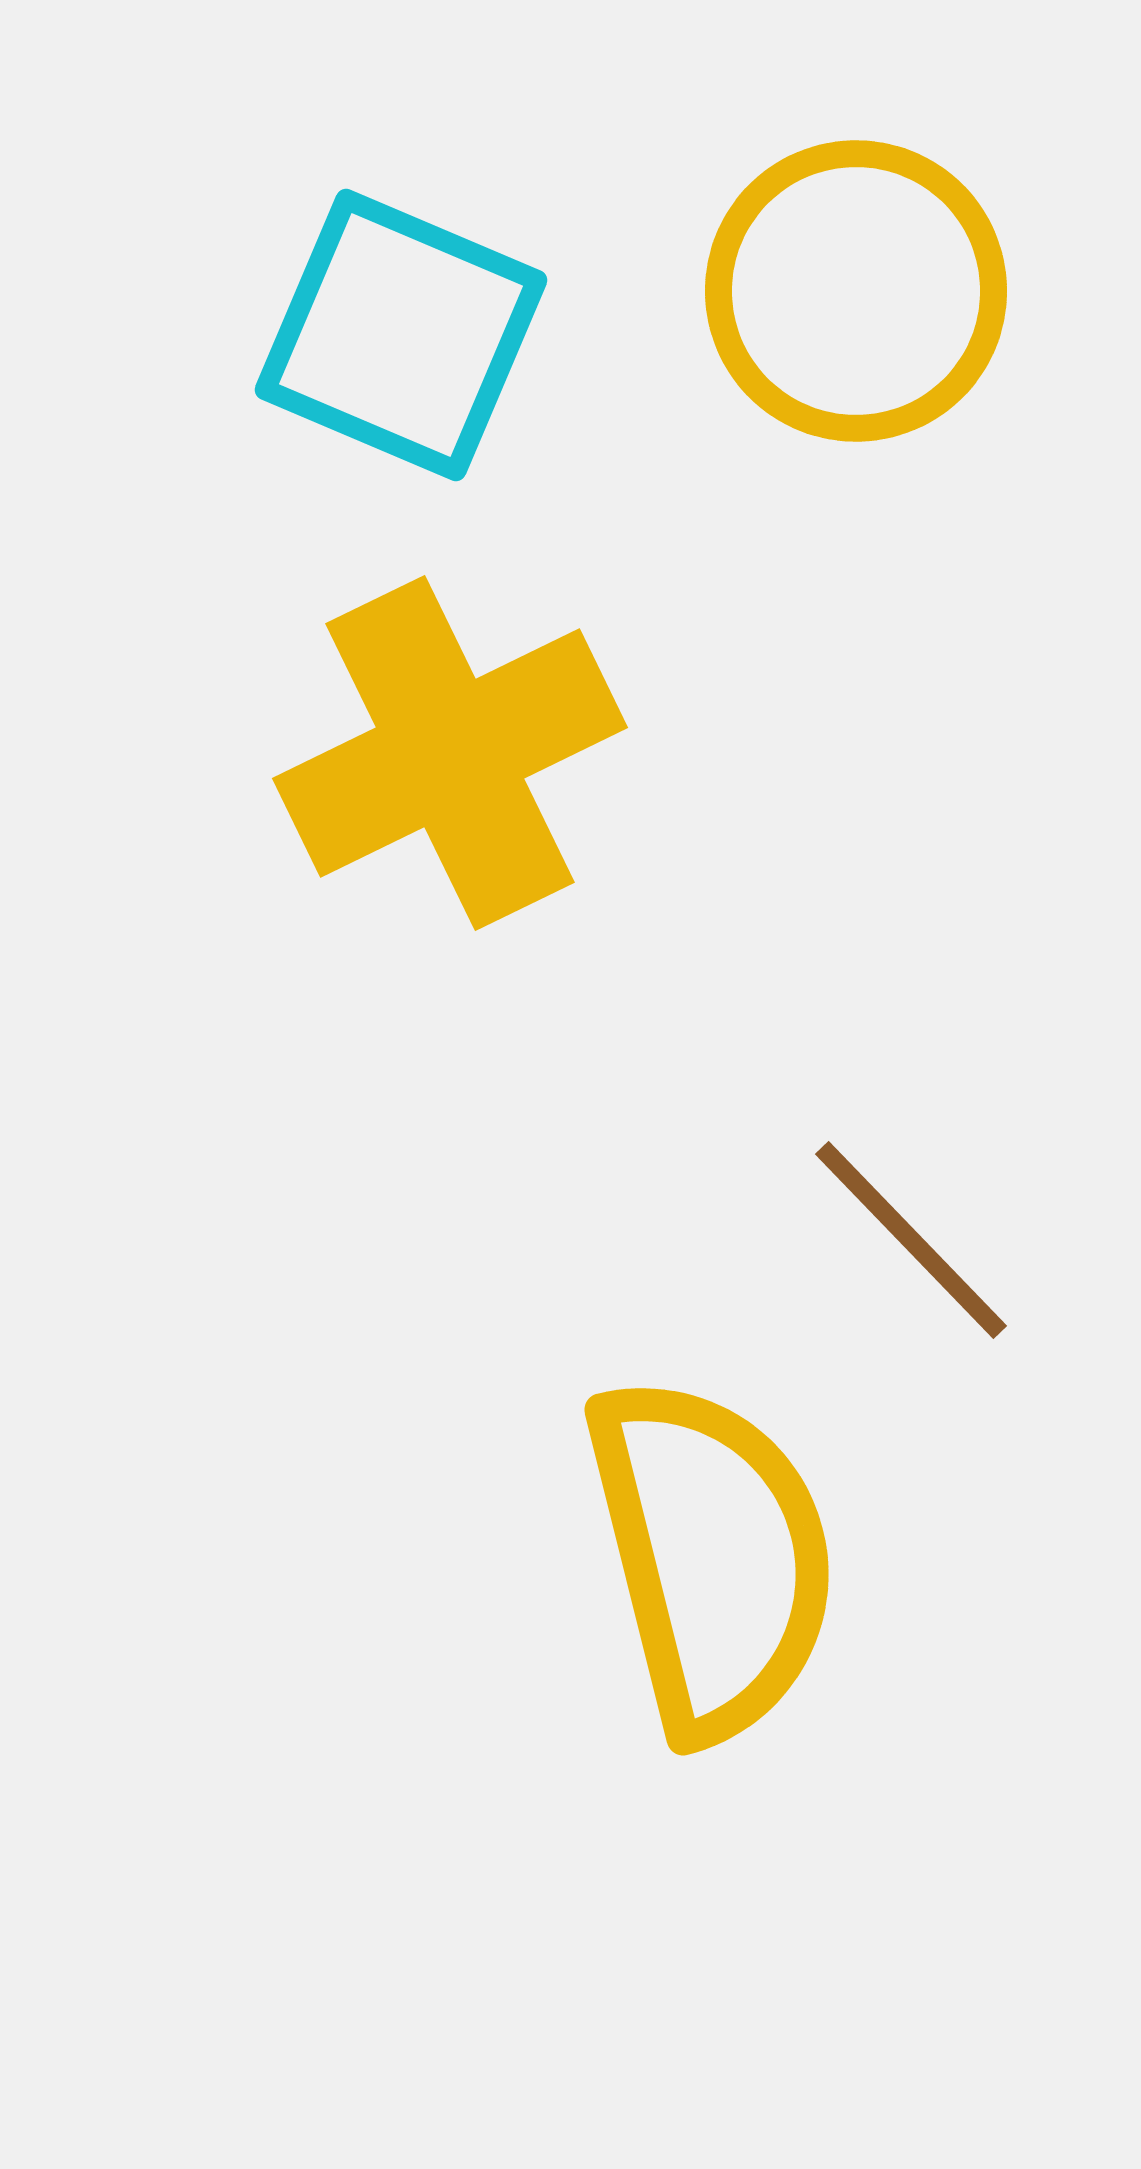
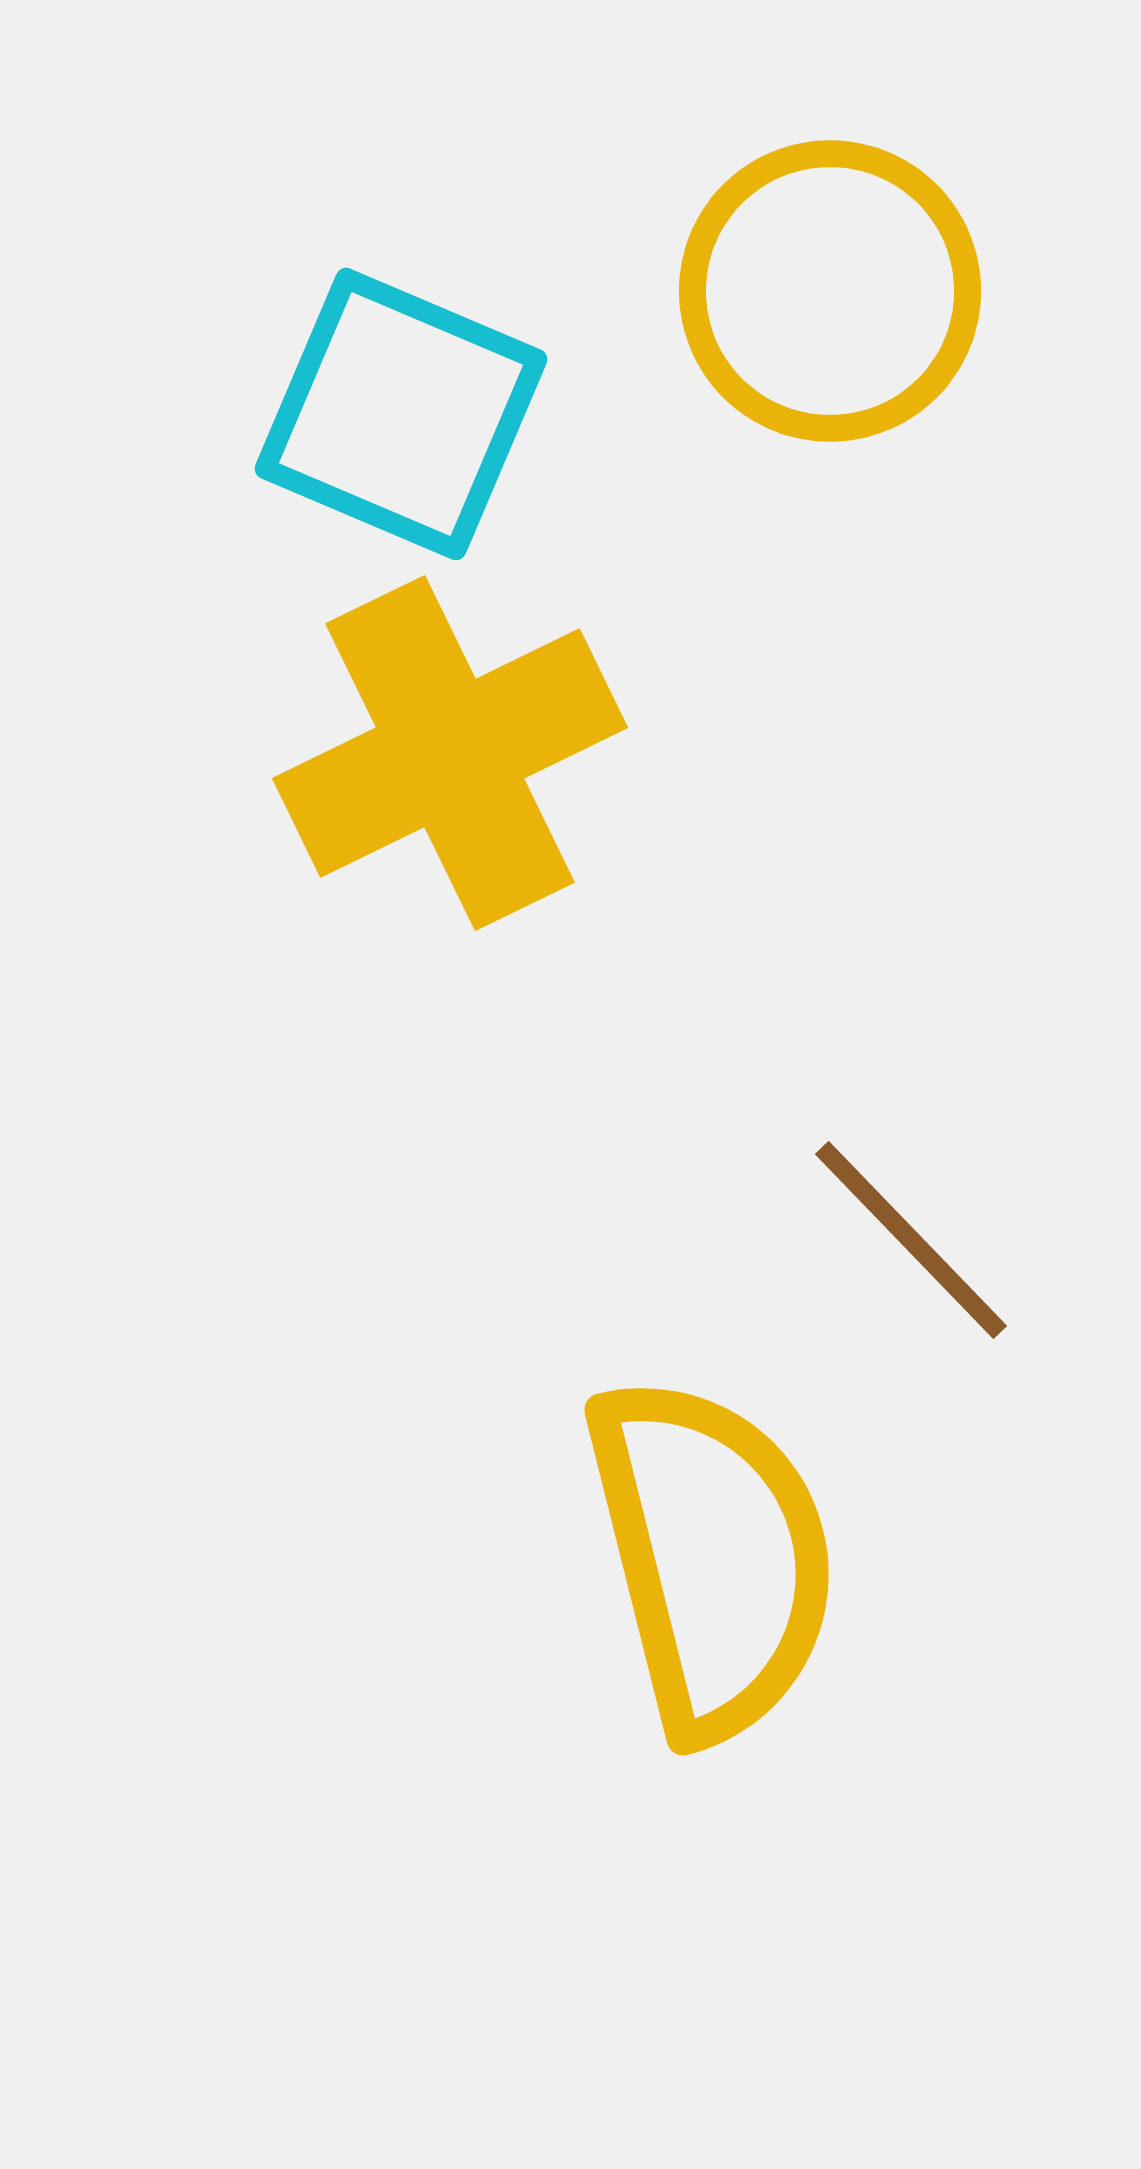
yellow circle: moved 26 px left
cyan square: moved 79 px down
